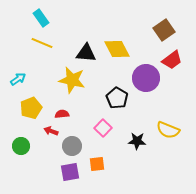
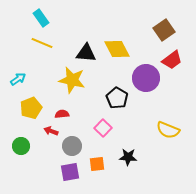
black star: moved 9 px left, 16 px down
